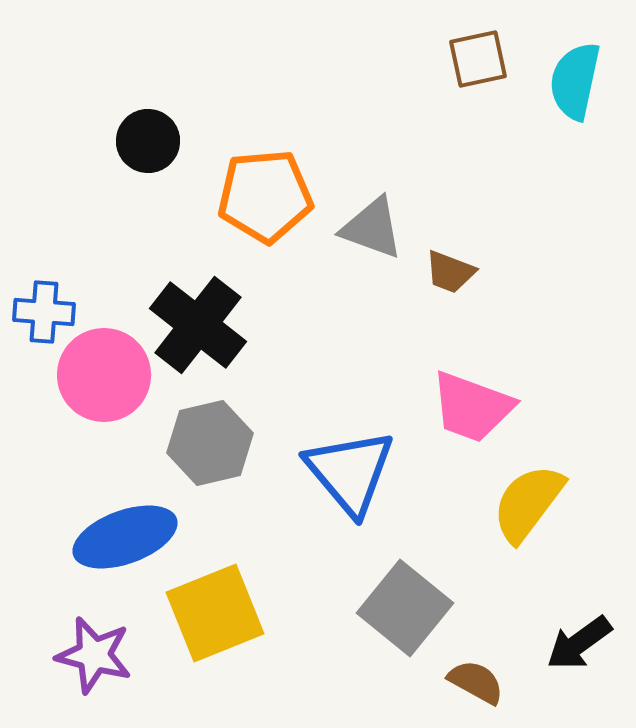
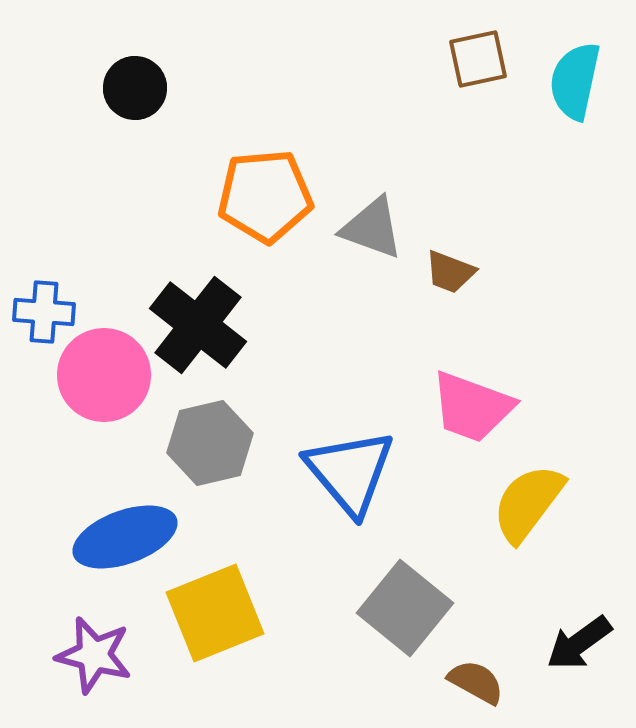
black circle: moved 13 px left, 53 px up
